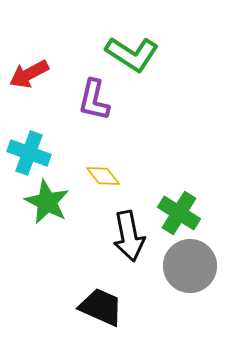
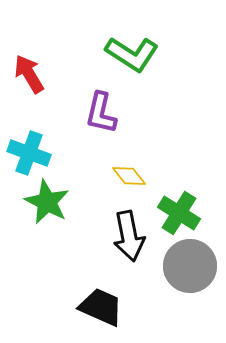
red arrow: rotated 87 degrees clockwise
purple L-shape: moved 7 px right, 13 px down
yellow diamond: moved 26 px right
